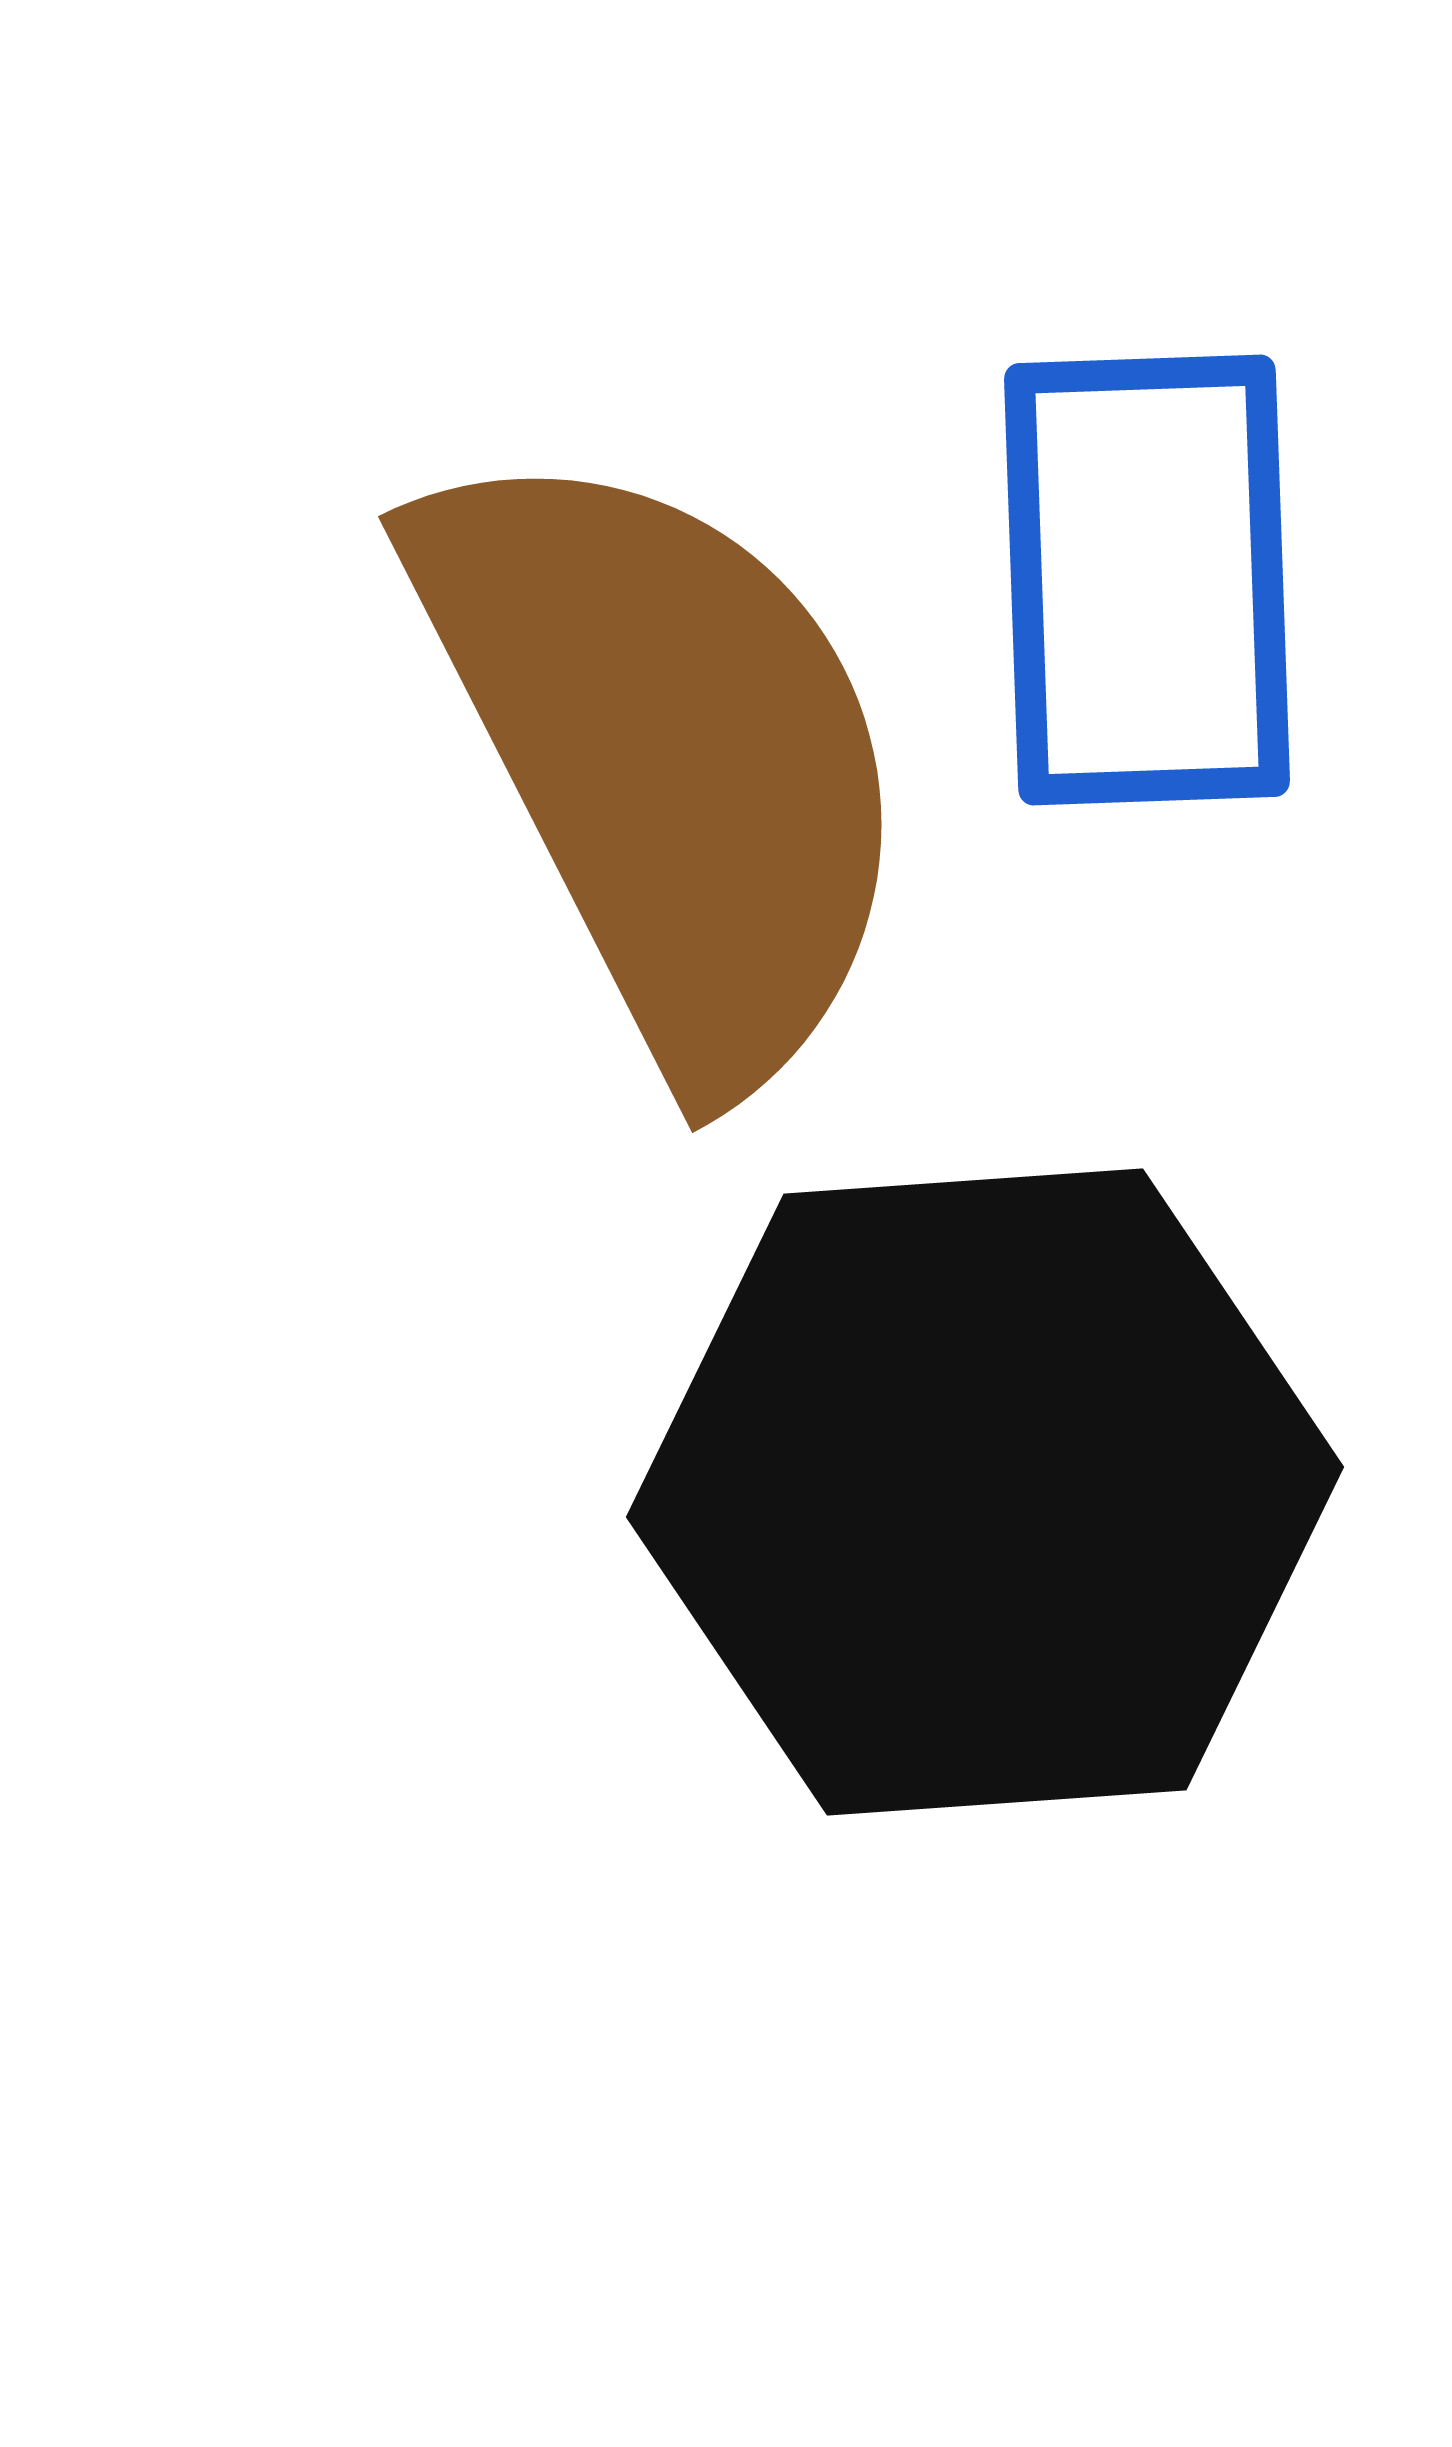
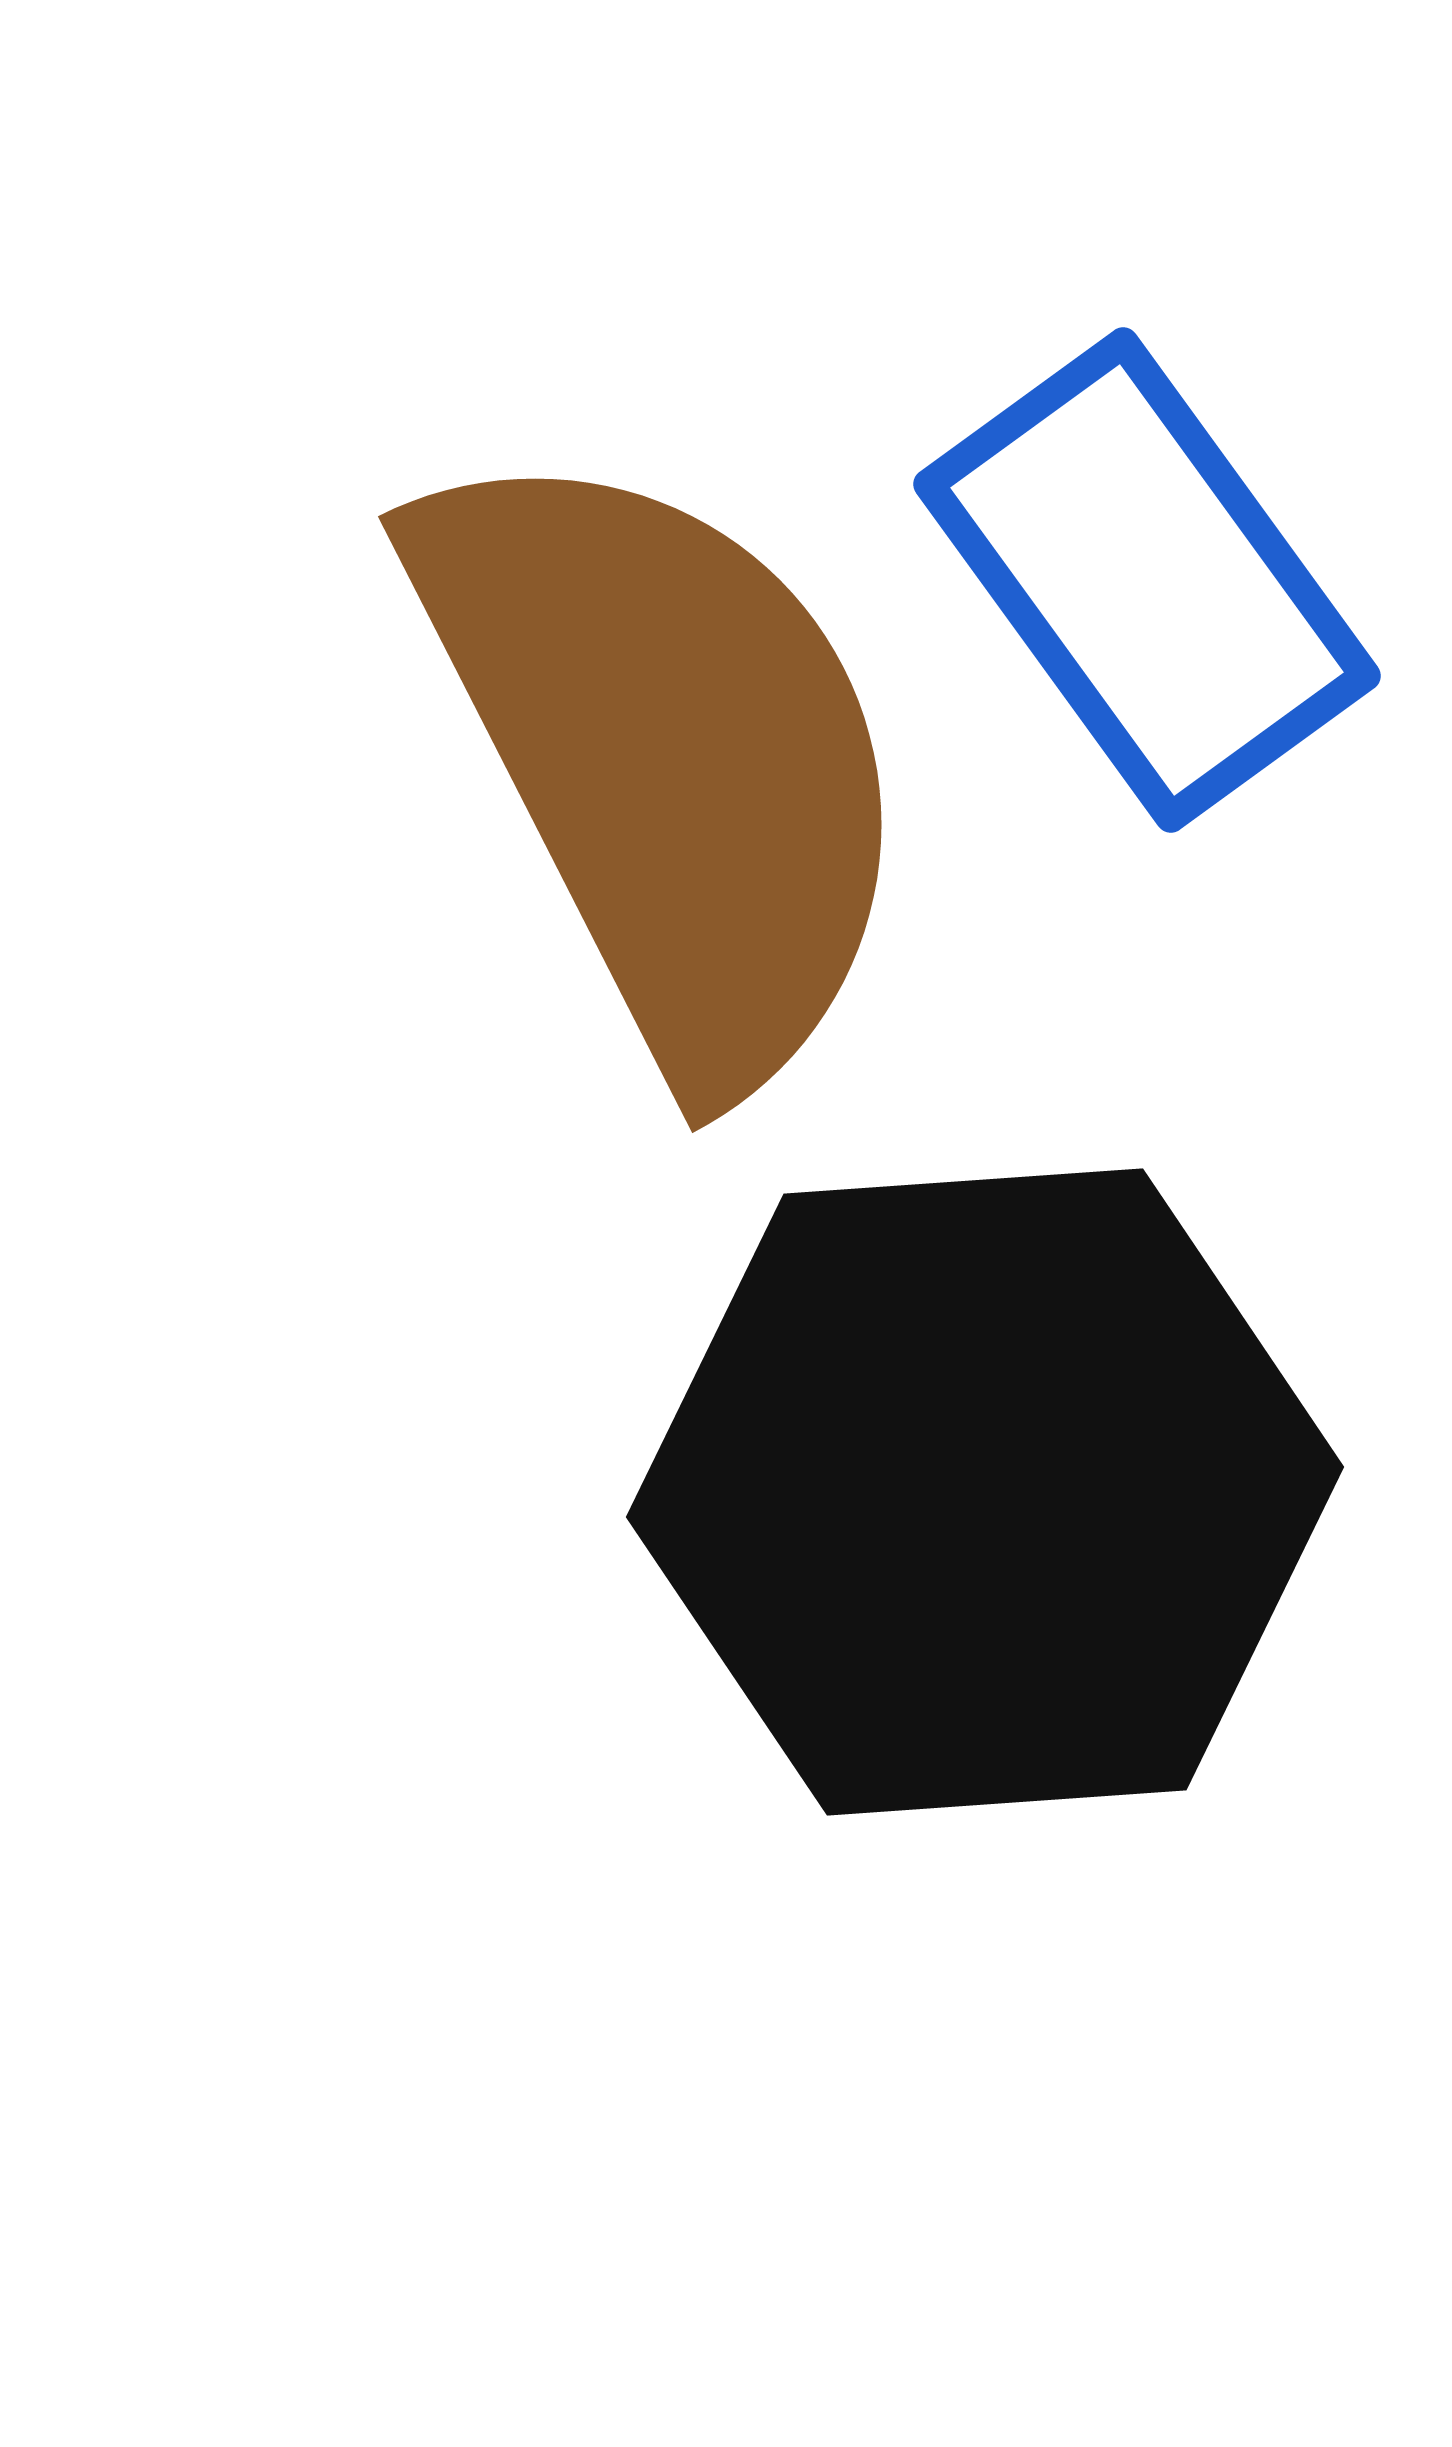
blue rectangle: rotated 34 degrees counterclockwise
